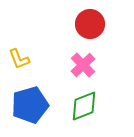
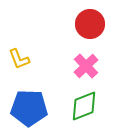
pink cross: moved 3 px right, 1 px down
blue pentagon: moved 1 px left, 3 px down; rotated 18 degrees clockwise
